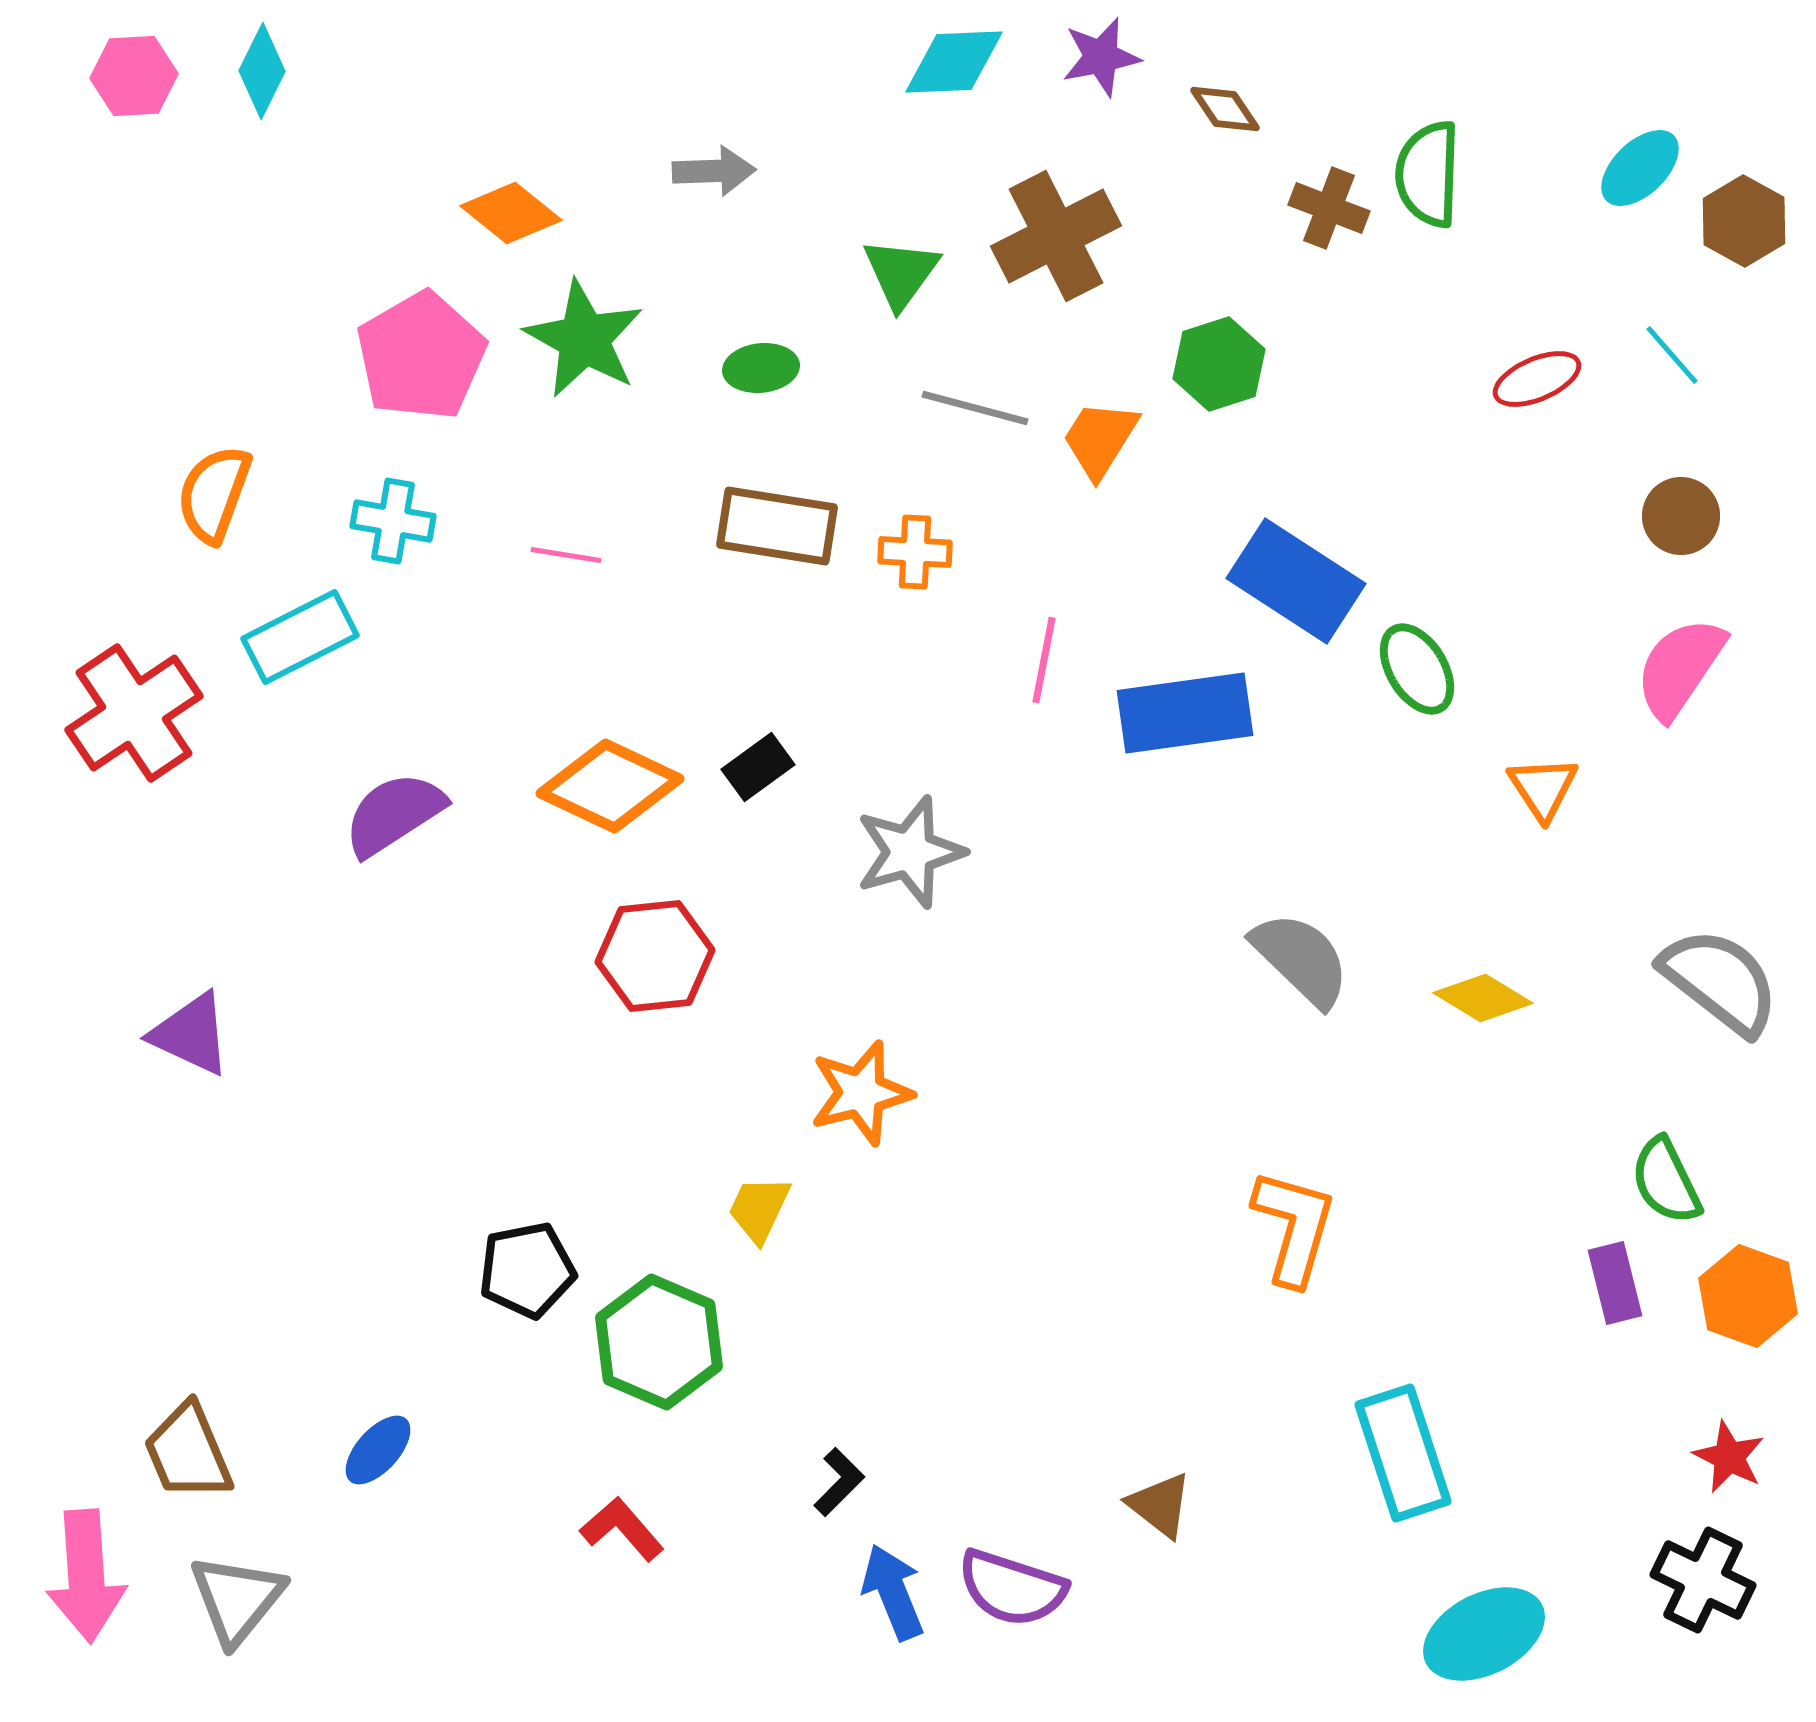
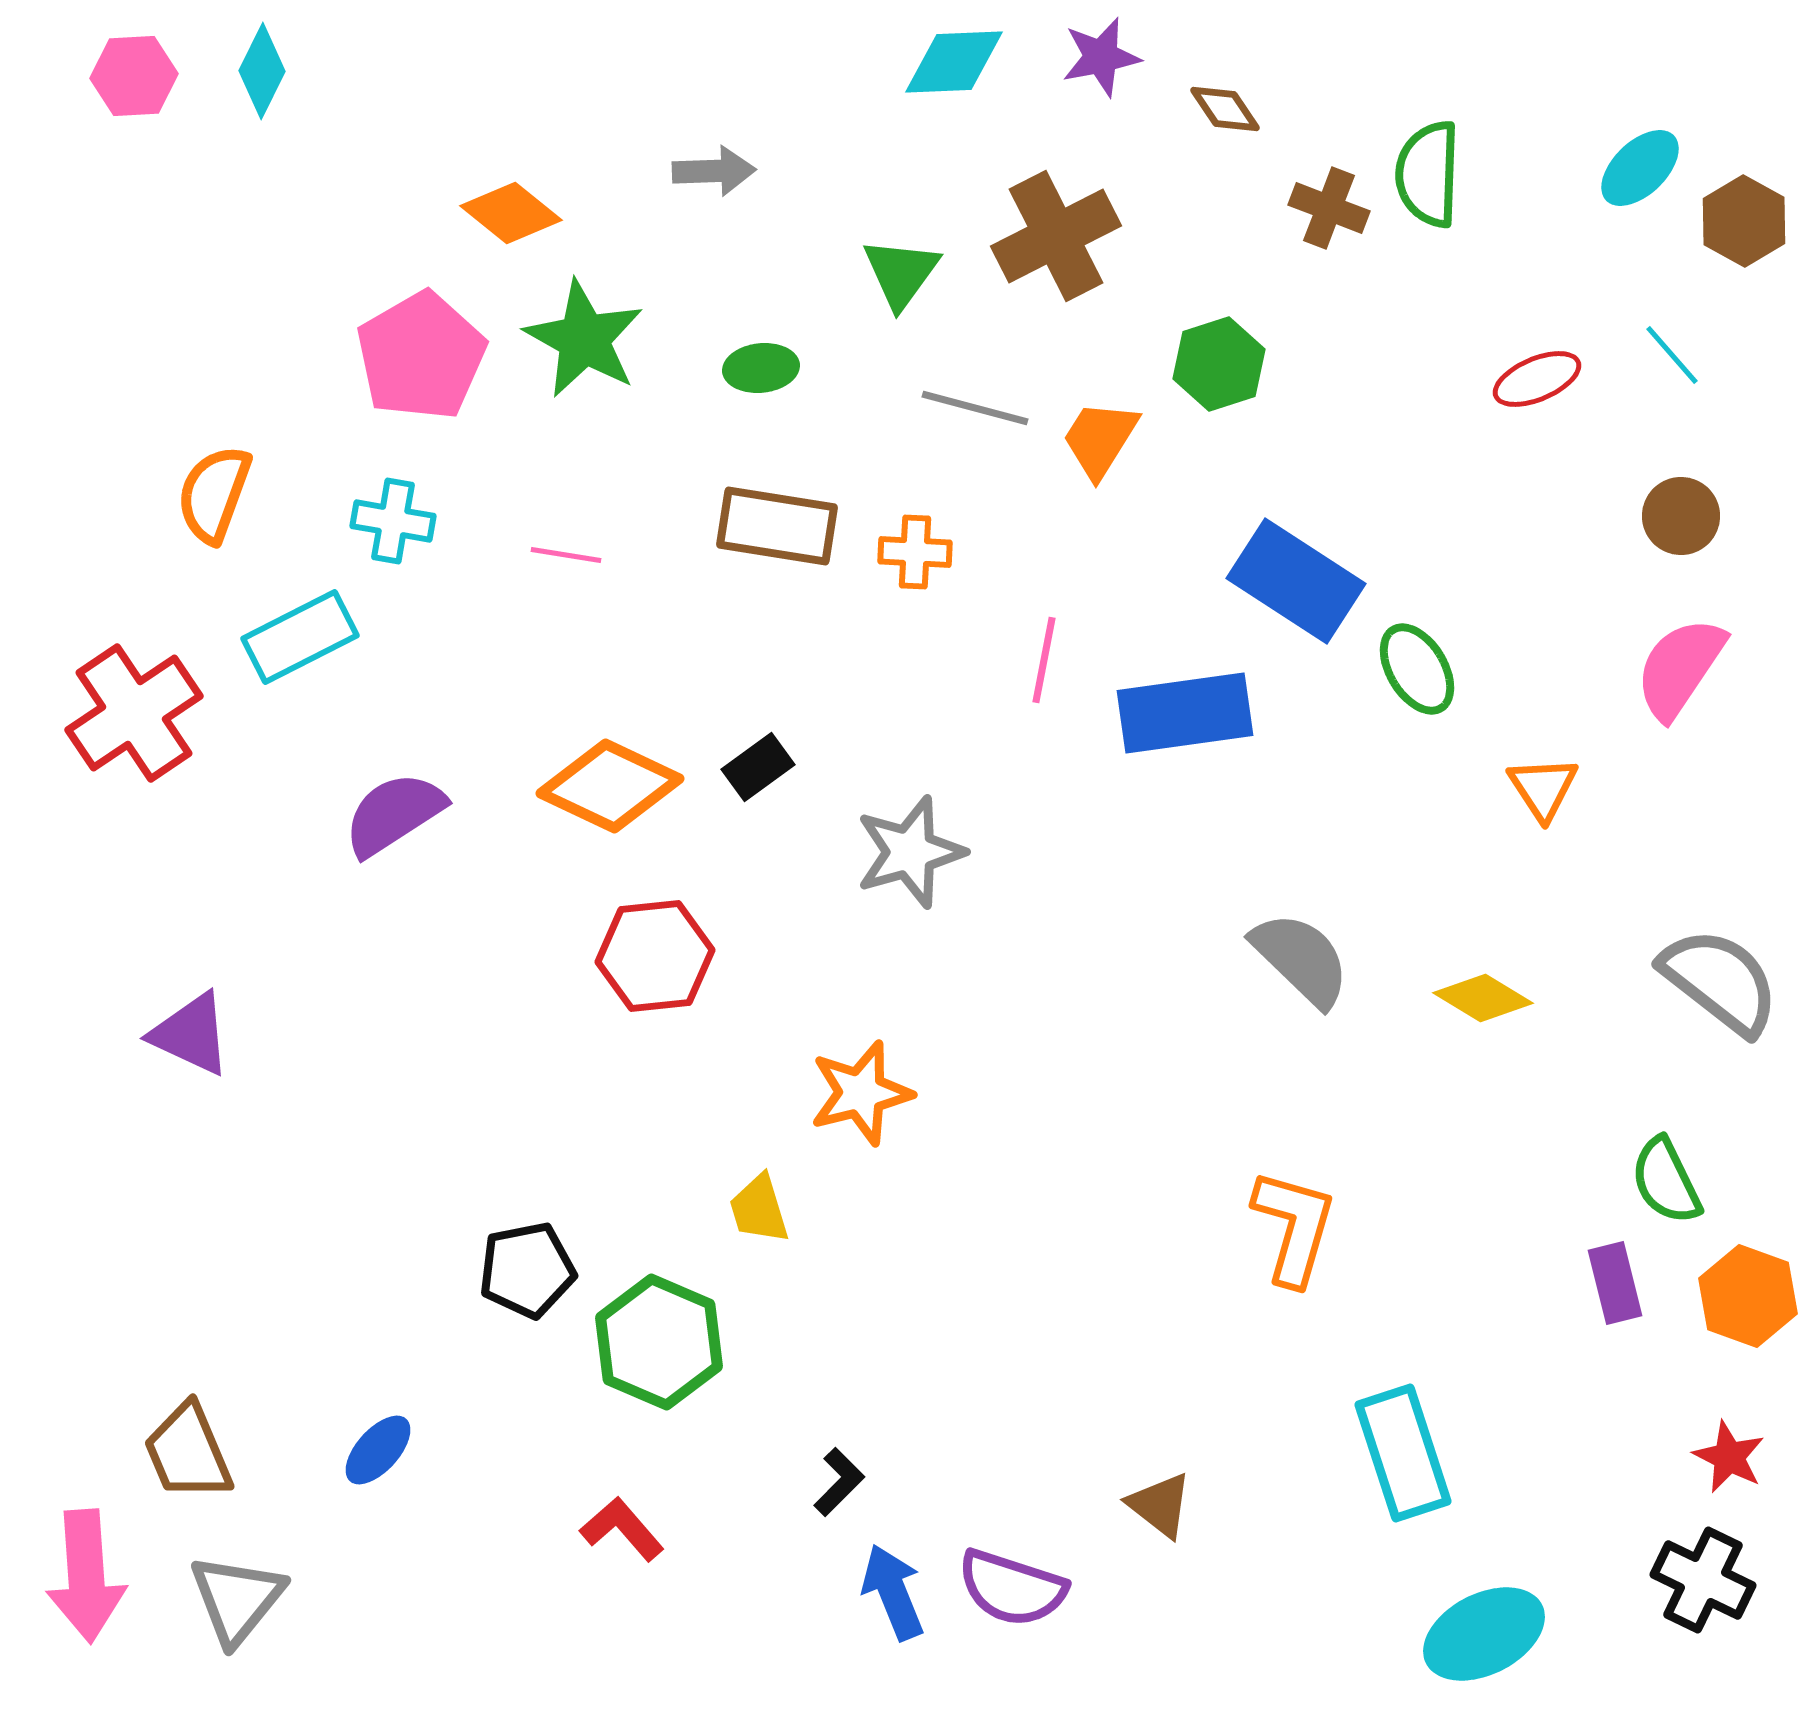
yellow trapezoid at (759, 1209): rotated 42 degrees counterclockwise
